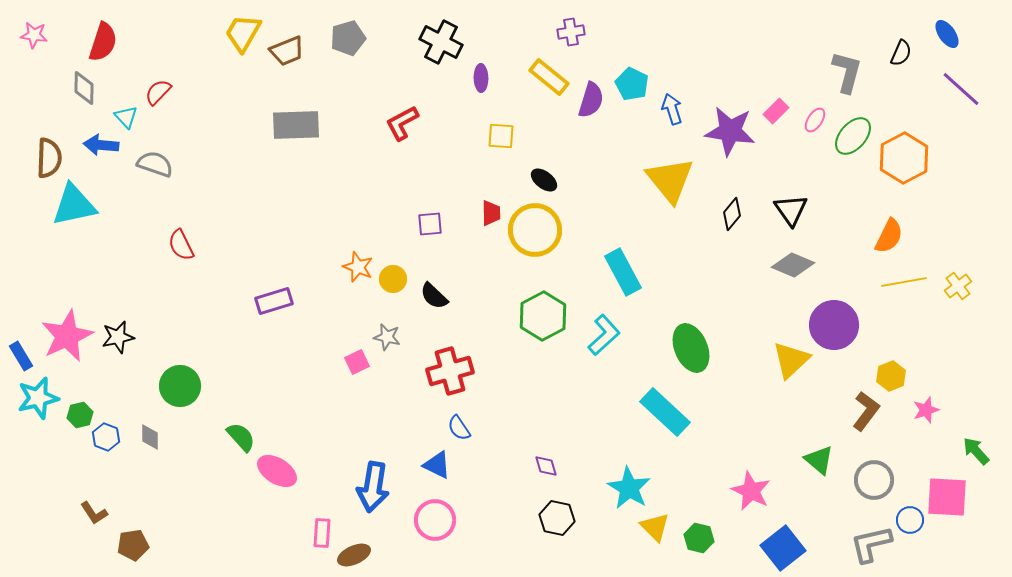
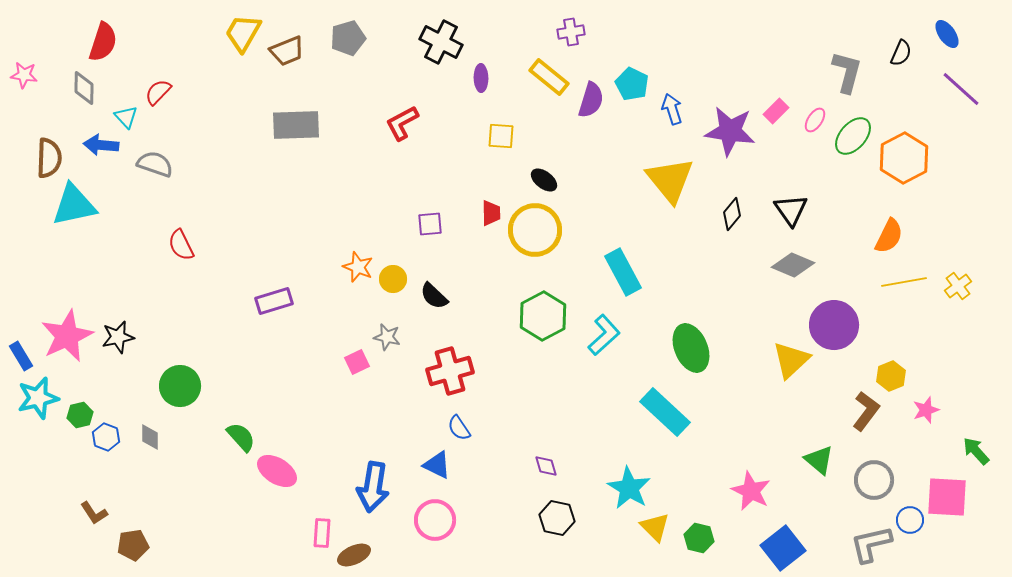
pink star at (34, 35): moved 10 px left, 40 px down
